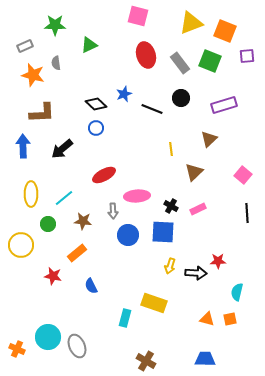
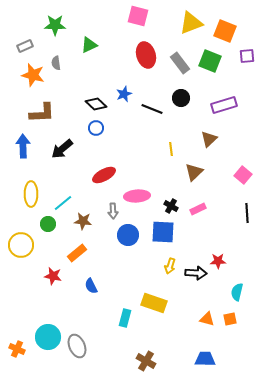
cyan line at (64, 198): moved 1 px left, 5 px down
